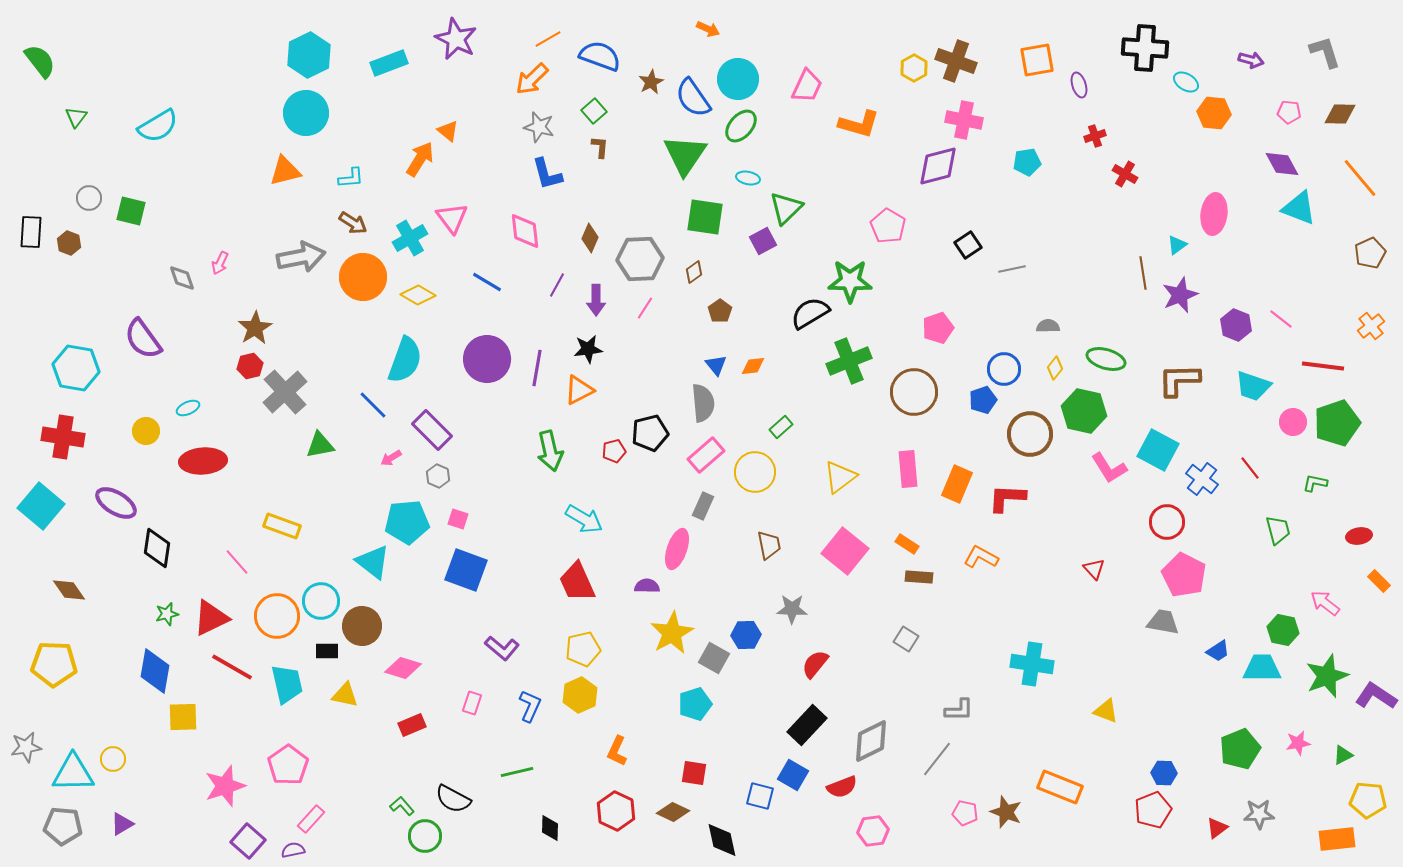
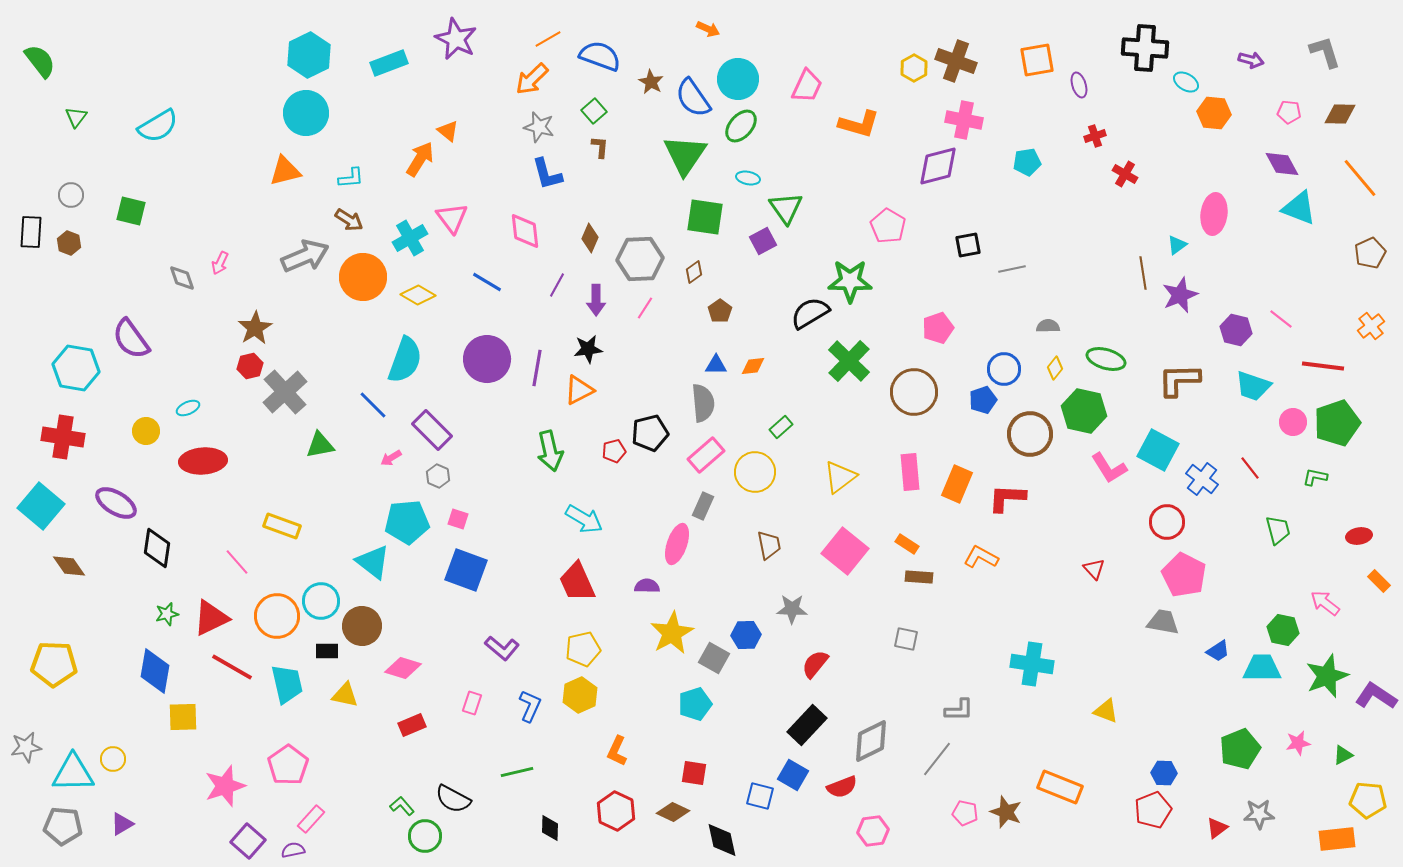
brown star at (651, 82): rotated 15 degrees counterclockwise
gray circle at (89, 198): moved 18 px left, 3 px up
green triangle at (786, 208): rotated 21 degrees counterclockwise
brown arrow at (353, 223): moved 4 px left, 3 px up
black square at (968, 245): rotated 24 degrees clockwise
gray arrow at (301, 257): moved 4 px right, 1 px up; rotated 12 degrees counterclockwise
purple hexagon at (1236, 325): moved 5 px down; rotated 8 degrees counterclockwise
purple semicircle at (143, 339): moved 12 px left
green cross at (849, 361): rotated 24 degrees counterclockwise
blue triangle at (716, 365): rotated 50 degrees counterclockwise
pink rectangle at (908, 469): moved 2 px right, 3 px down
green L-shape at (1315, 483): moved 6 px up
pink ellipse at (677, 549): moved 5 px up
brown diamond at (69, 590): moved 24 px up
gray square at (906, 639): rotated 20 degrees counterclockwise
